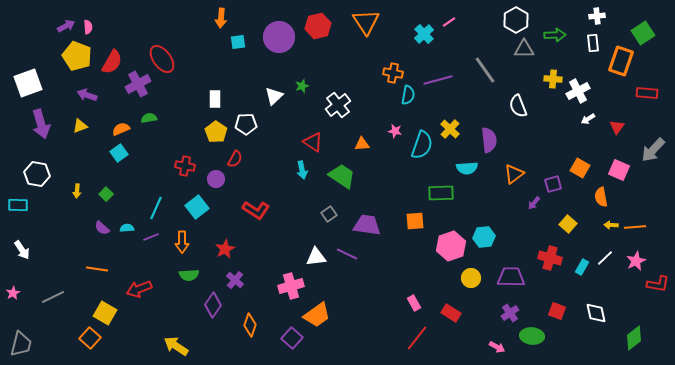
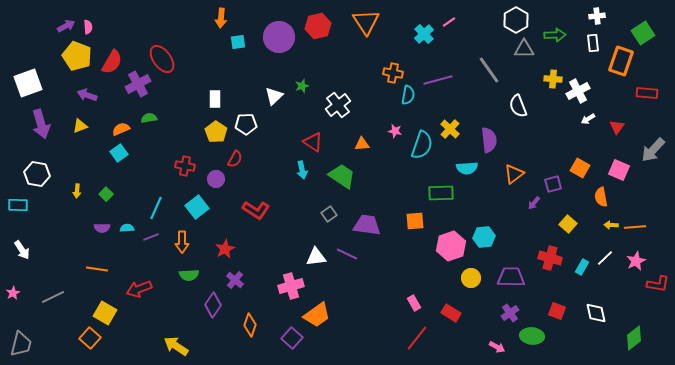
gray line at (485, 70): moved 4 px right
purple semicircle at (102, 228): rotated 42 degrees counterclockwise
